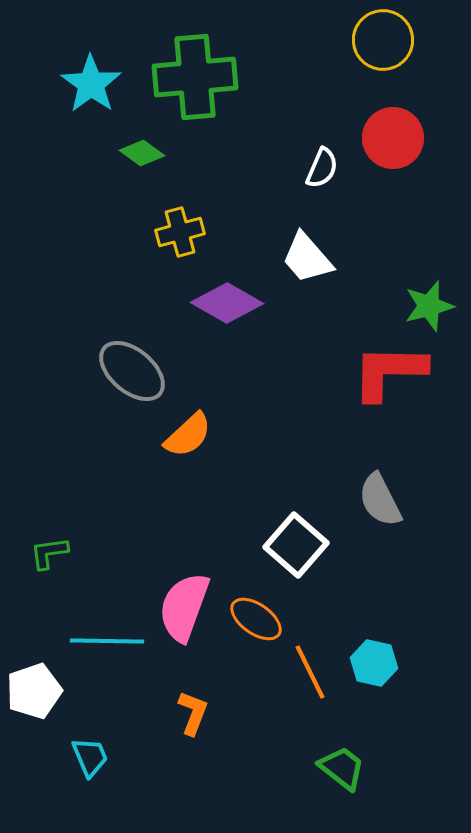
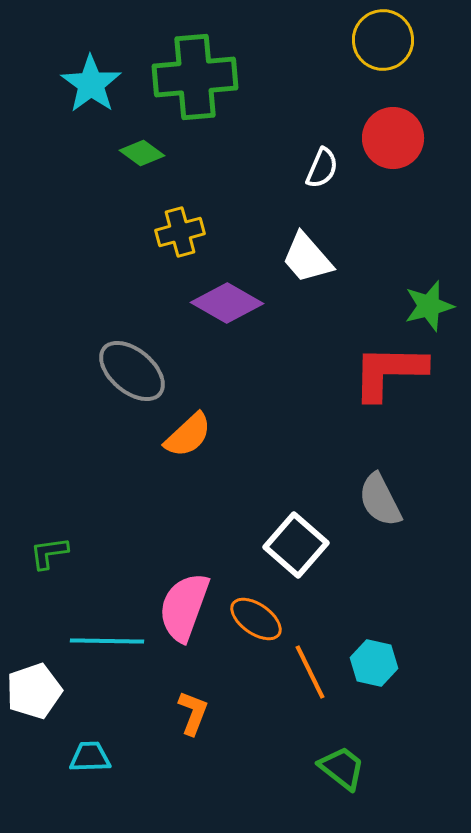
cyan trapezoid: rotated 69 degrees counterclockwise
